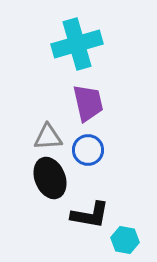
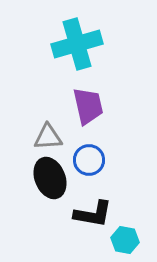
purple trapezoid: moved 3 px down
blue circle: moved 1 px right, 10 px down
black L-shape: moved 3 px right, 1 px up
